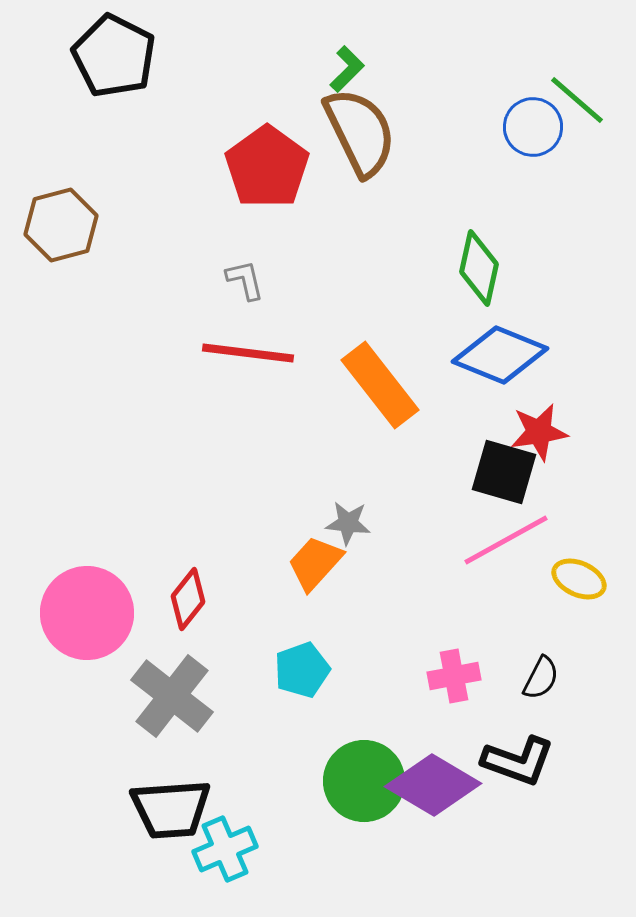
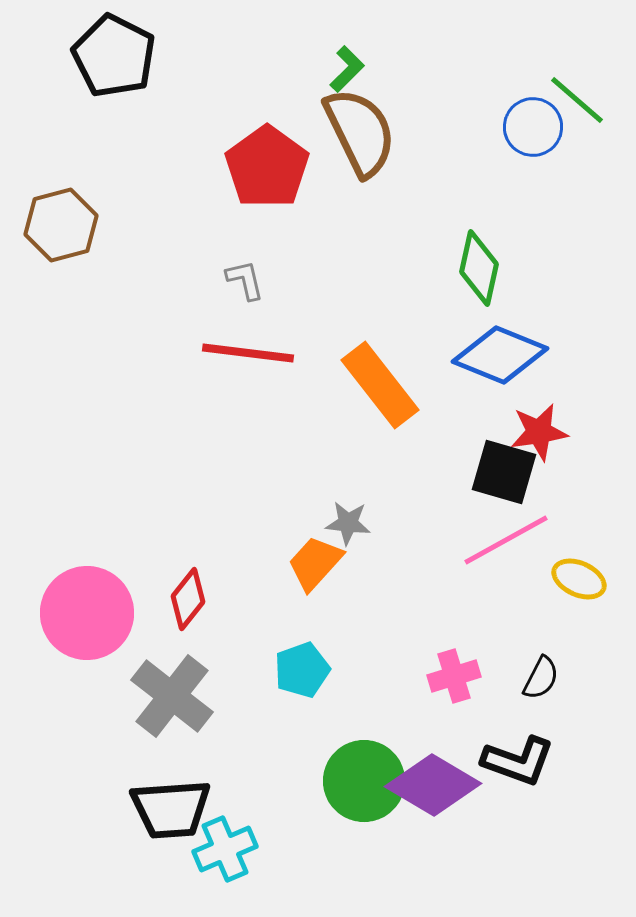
pink cross: rotated 6 degrees counterclockwise
